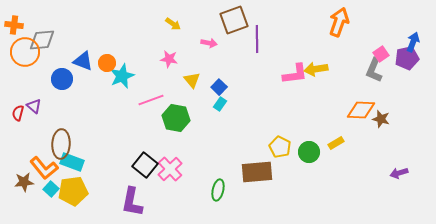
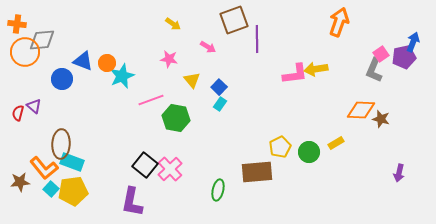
orange cross at (14, 25): moved 3 px right, 1 px up
pink arrow at (209, 43): moved 1 px left, 4 px down; rotated 21 degrees clockwise
purple pentagon at (407, 58): moved 3 px left, 1 px up
yellow pentagon at (280, 147): rotated 20 degrees clockwise
purple arrow at (399, 173): rotated 60 degrees counterclockwise
brown star at (24, 182): moved 4 px left
